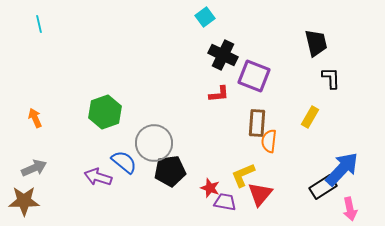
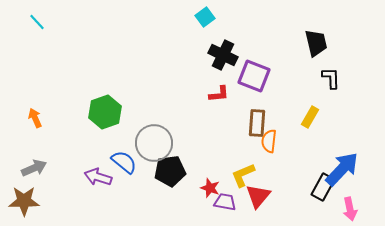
cyan line: moved 2 px left, 2 px up; rotated 30 degrees counterclockwise
black rectangle: rotated 28 degrees counterclockwise
red triangle: moved 2 px left, 2 px down
